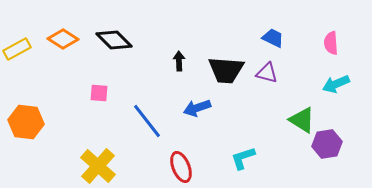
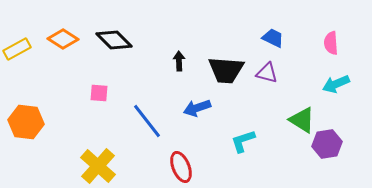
cyan L-shape: moved 17 px up
